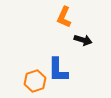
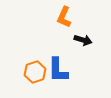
orange hexagon: moved 9 px up
